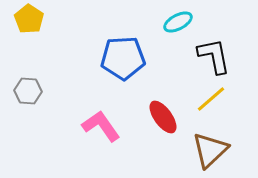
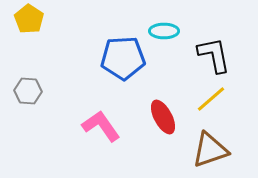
cyan ellipse: moved 14 px left, 9 px down; rotated 28 degrees clockwise
black L-shape: moved 1 px up
red ellipse: rotated 8 degrees clockwise
brown triangle: rotated 24 degrees clockwise
